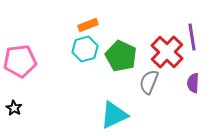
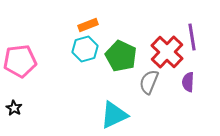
purple semicircle: moved 5 px left, 1 px up
